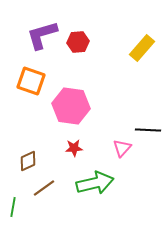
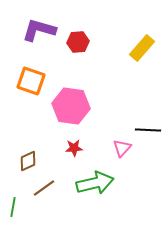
purple L-shape: moved 3 px left, 5 px up; rotated 32 degrees clockwise
